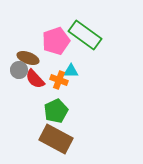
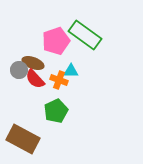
brown ellipse: moved 5 px right, 5 px down
brown rectangle: moved 33 px left
